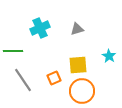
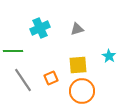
orange square: moved 3 px left
